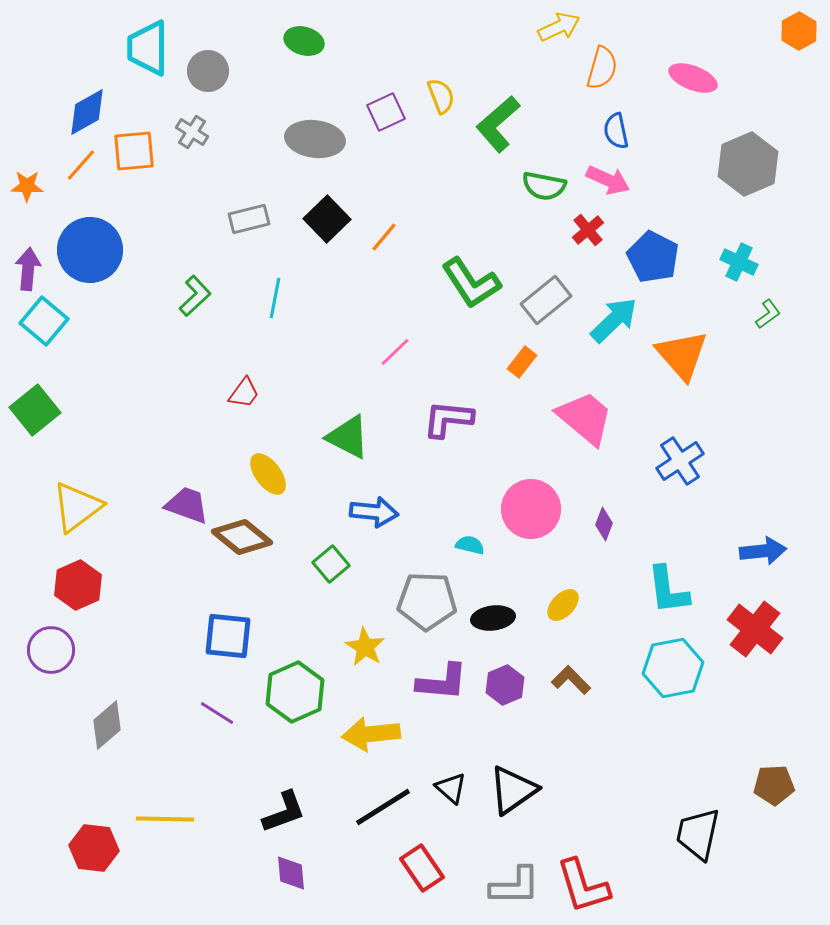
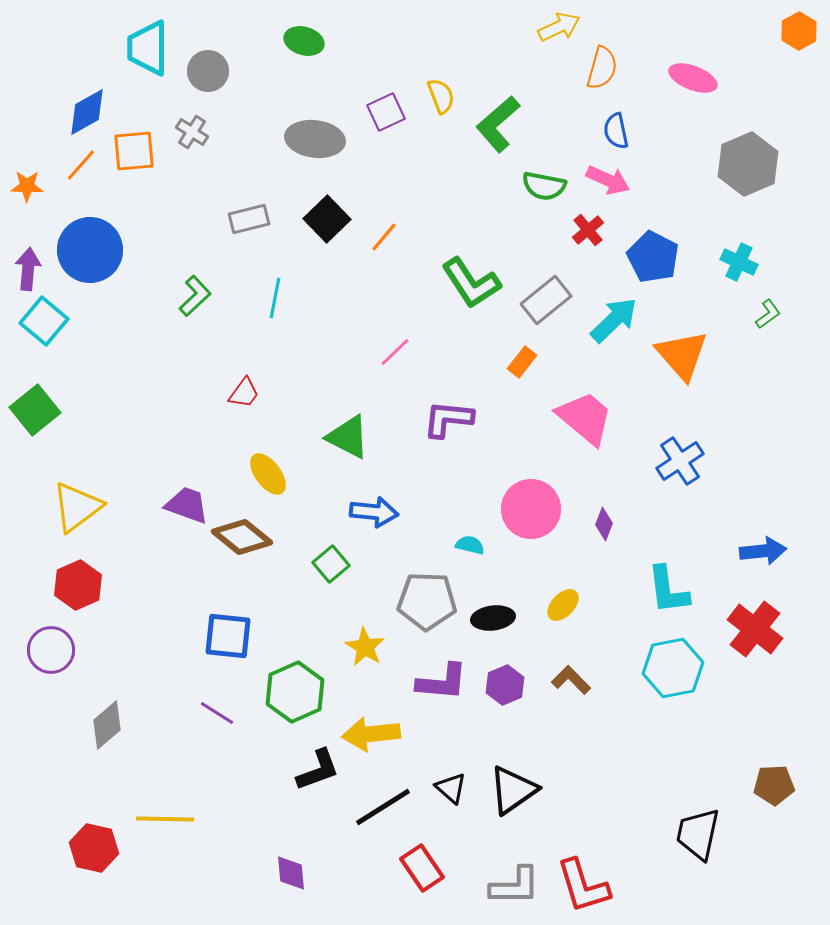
black L-shape at (284, 812): moved 34 px right, 42 px up
red hexagon at (94, 848): rotated 6 degrees clockwise
